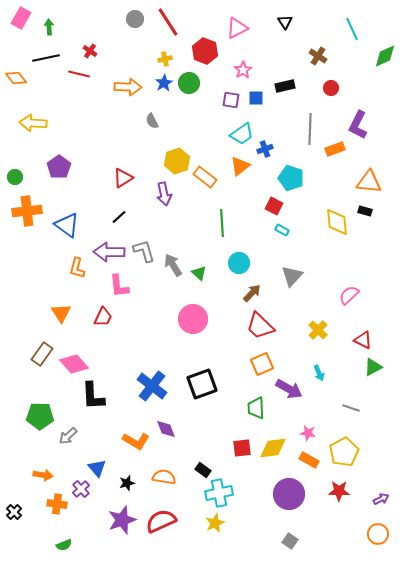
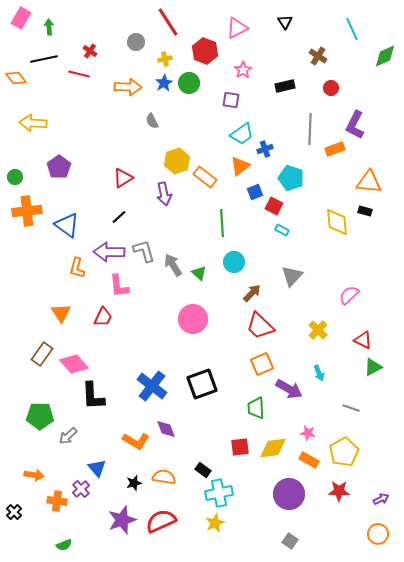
gray circle at (135, 19): moved 1 px right, 23 px down
black line at (46, 58): moved 2 px left, 1 px down
blue square at (256, 98): moved 1 px left, 94 px down; rotated 21 degrees counterclockwise
purple L-shape at (358, 125): moved 3 px left
cyan circle at (239, 263): moved 5 px left, 1 px up
red square at (242, 448): moved 2 px left, 1 px up
orange arrow at (43, 475): moved 9 px left
black star at (127, 483): moved 7 px right
orange cross at (57, 504): moved 3 px up
